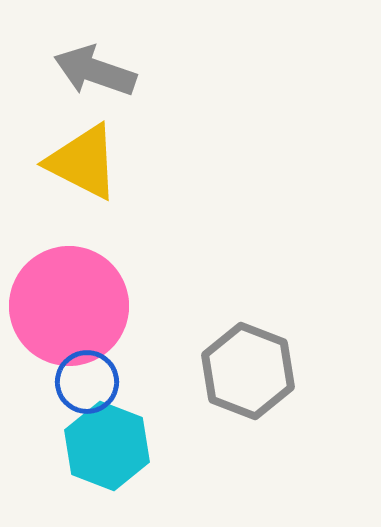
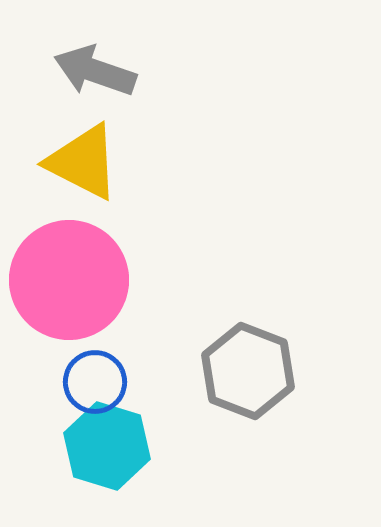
pink circle: moved 26 px up
blue circle: moved 8 px right
cyan hexagon: rotated 4 degrees counterclockwise
